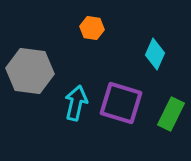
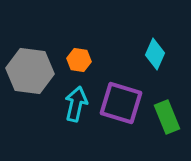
orange hexagon: moved 13 px left, 32 px down
cyan arrow: moved 1 px down
green rectangle: moved 4 px left, 3 px down; rotated 48 degrees counterclockwise
